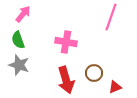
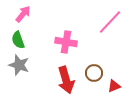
pink line: moved 1 px left, 5 px down; rotated 24 degrees clockwise
red triangle: moved 1 px left, 1 px up
